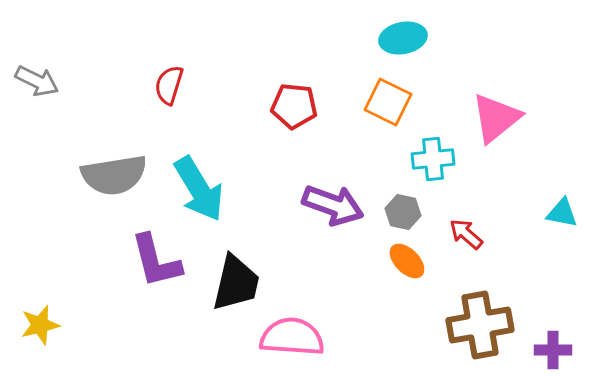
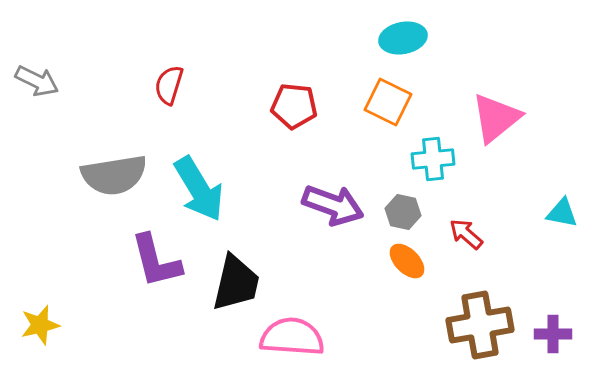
purple cross: moved 16 px up
